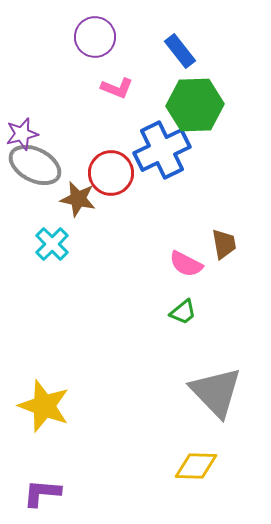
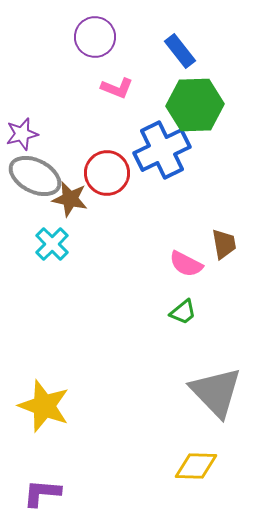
gray ellipse: moved 11 px down
red circle: moved 4 px left
brown star: moved 8 px left
